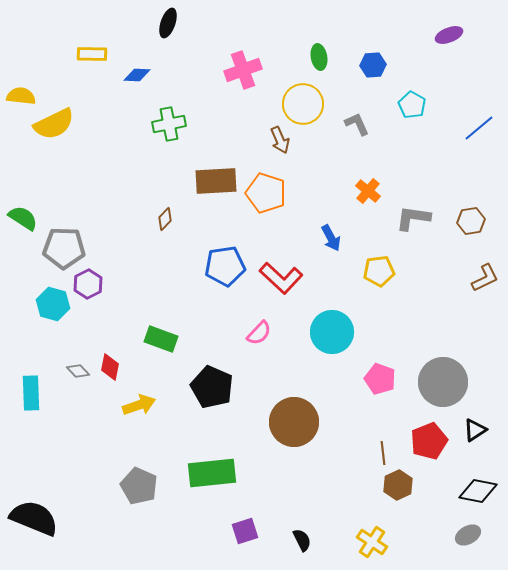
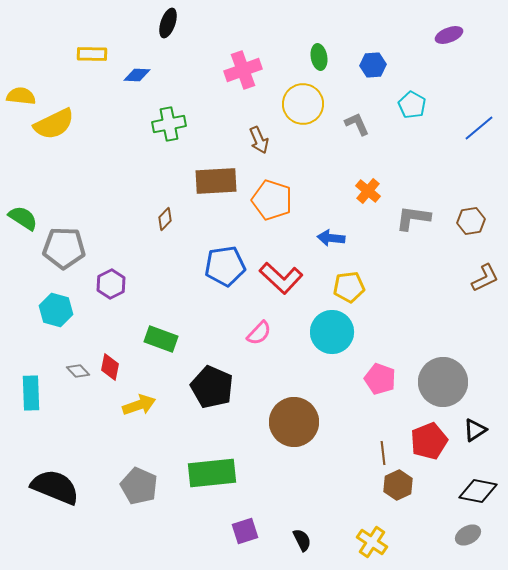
brown arrow at (280, 140): moved 21 px left
orange pentagon at (266, 193): moved 6 px right, 7 px down
blue arrow at (331, 238): rotated 124 degrees clockwise
yellow pentagon at (379, 271): moved 30 px left, 16 px down
purple hexagon at (88, 284): moved 23 px right
cyan hexagon at (53, 304): moved 3 px right, 6 px down
black semicircle at (34, 518): moved 21 px right, 31 px up
